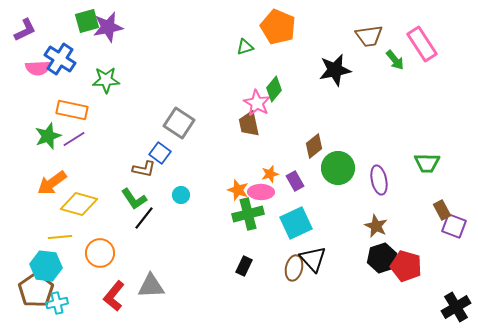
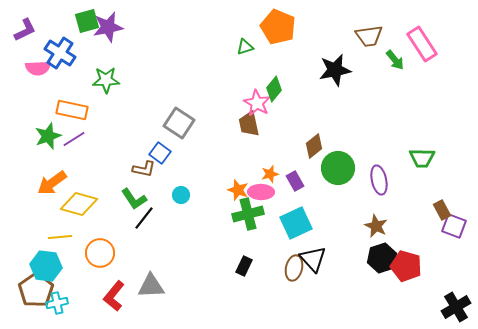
blue cross at (60, 59): moved 6 px up
green trapezoid at (427, 163): moved 5 px left, 5 px up
